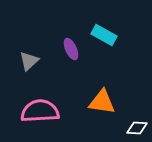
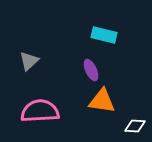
cyan rectangle: rotated 15 degrees counterclockwise
purple ellipse: moved 20 px right, 21 px down
orange triangle: moved 1 px up
white diamond: moved 2 px left, 2 px up
